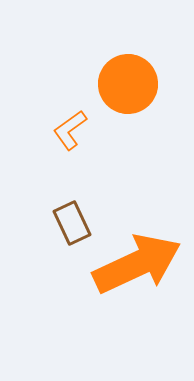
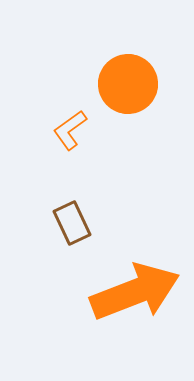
orange arrow: moved 2 px left, 28 px down; rotated 4 degrees clockwise
